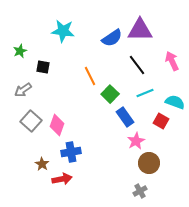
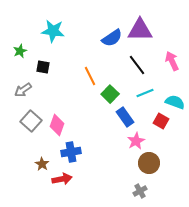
cyan star: moved 10 px left
